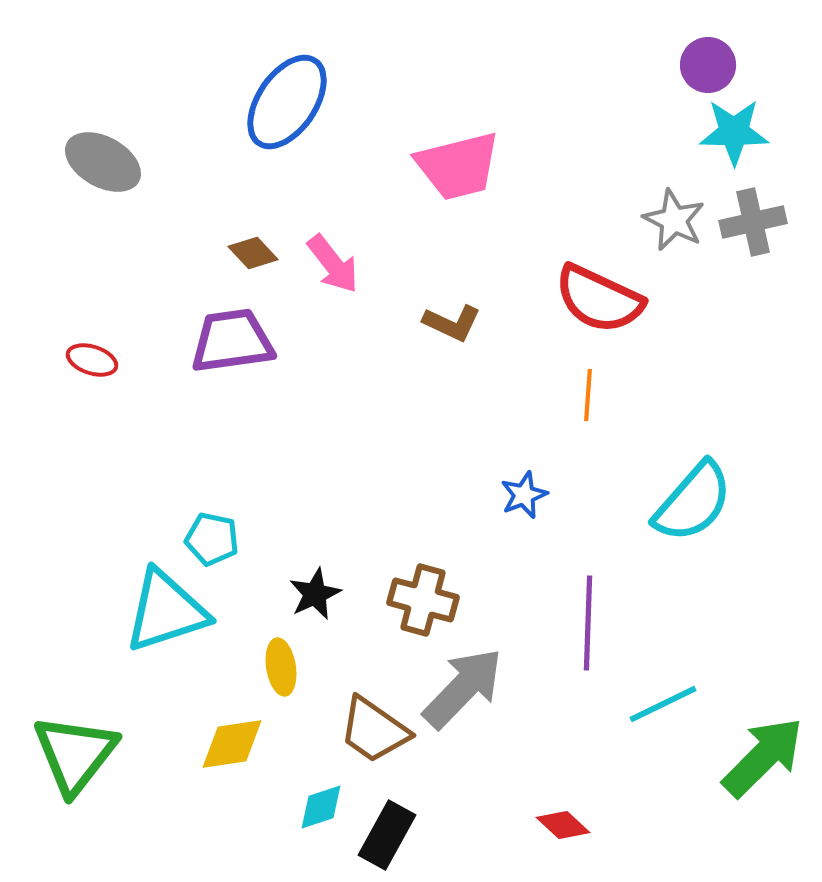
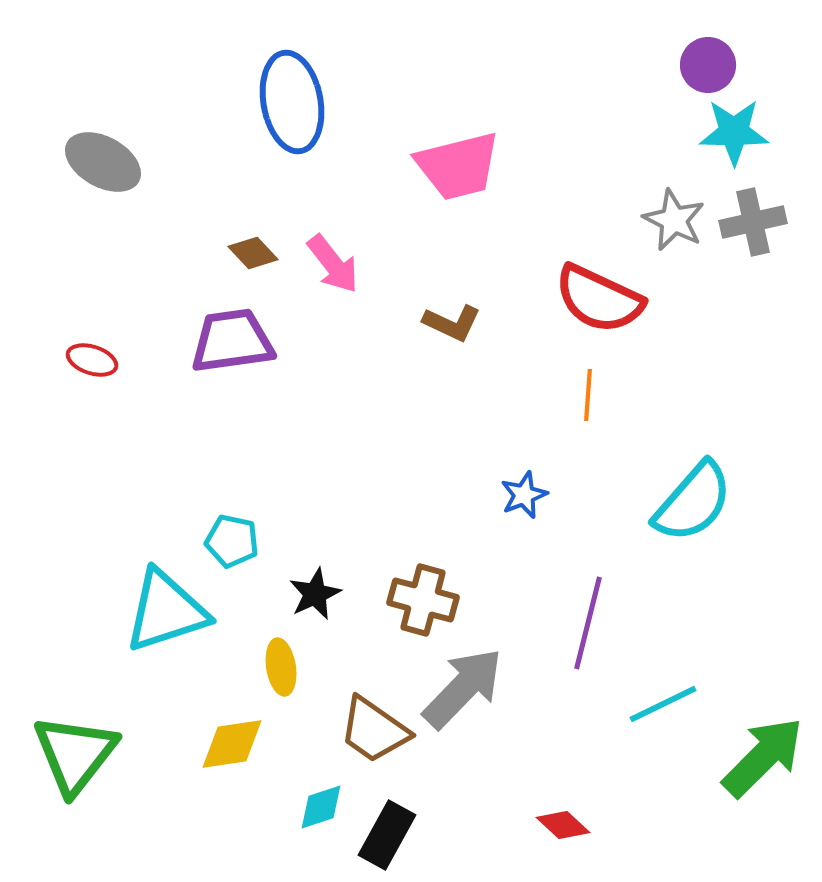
blue ellipse: moved 5 px right; rotated 44 degrees counterclockwise
cyan pentagon: moved 20 px right, 2 px down
purple line: rotated 12 degrees clockwise
